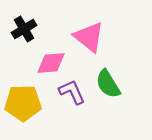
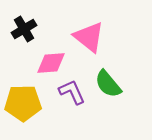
green semicircle: rotated 8 degrees counterclockwise
